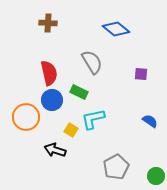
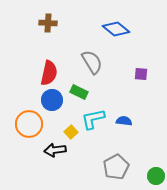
red semicircle: rotated 25 degrees clockwise
orange circle: moved 3 px right, 7 px down
blue semicircle: moved 26 px left; rotated 28 degrees counterclockwise
yellow square: moved 2 px down; rotated 16 degrees clockwise
black arrow: rotated 25 degrees counterclockwise
